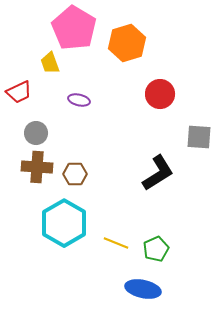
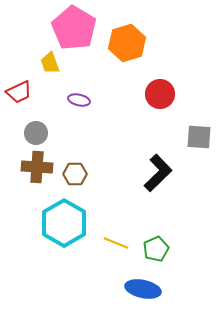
black L-shape: rotated 12 degrees counterclockwise
